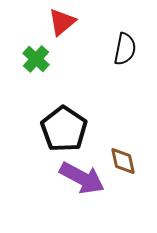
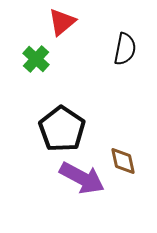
black pentagon: moved 2 px left
